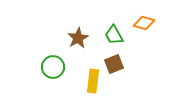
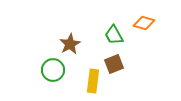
brown star: moved 8 px left, 6 px down
green circle: moved 3 px down
